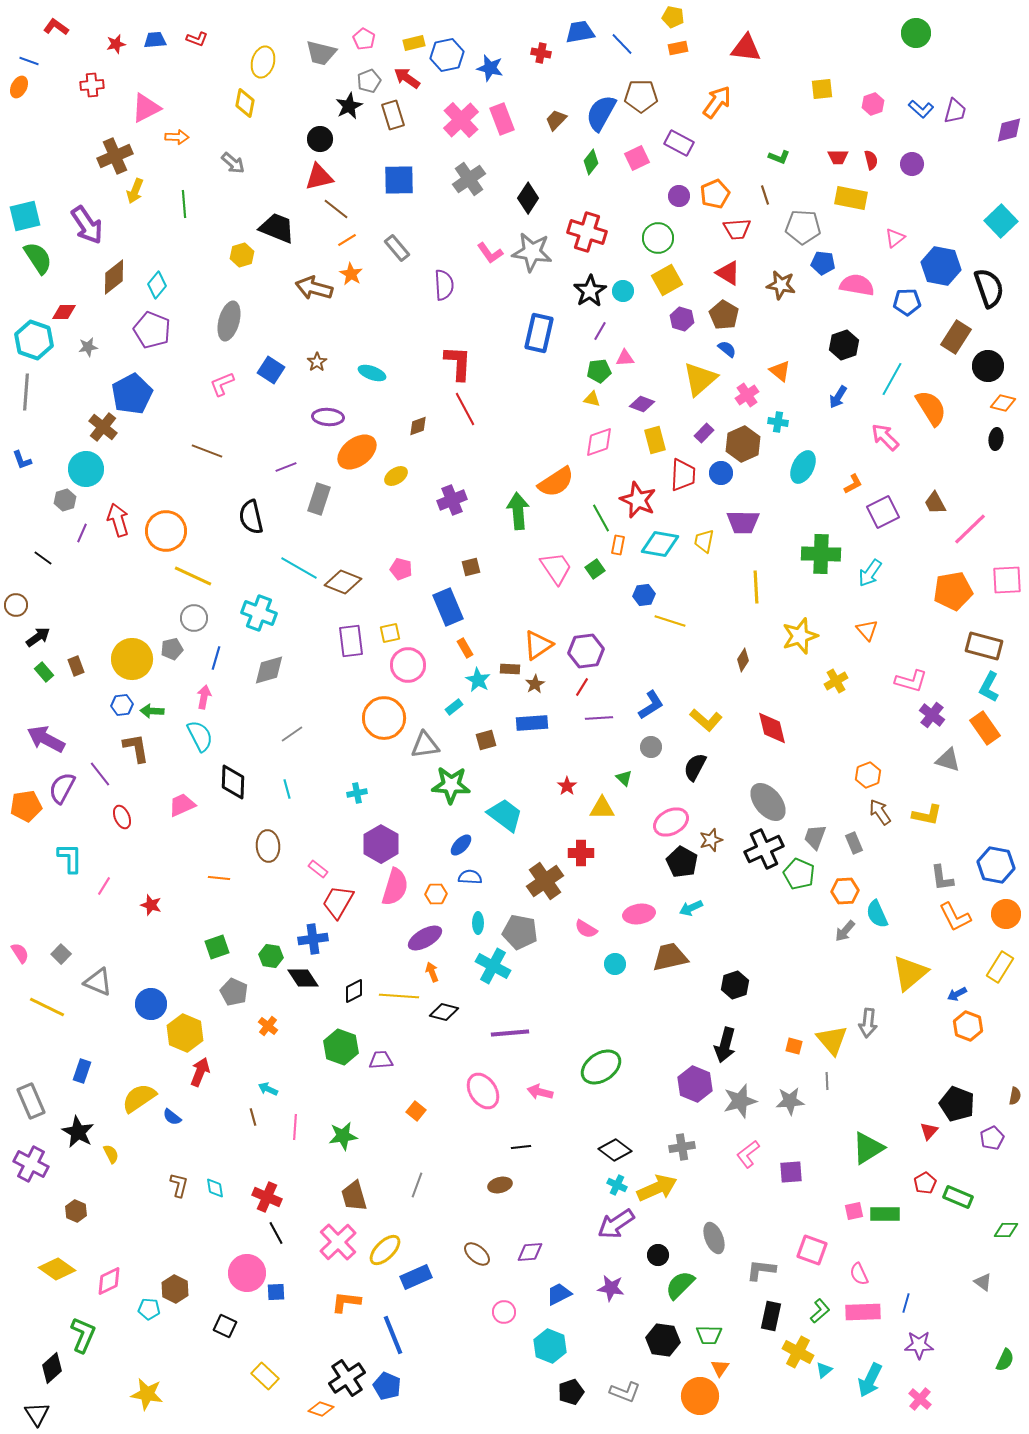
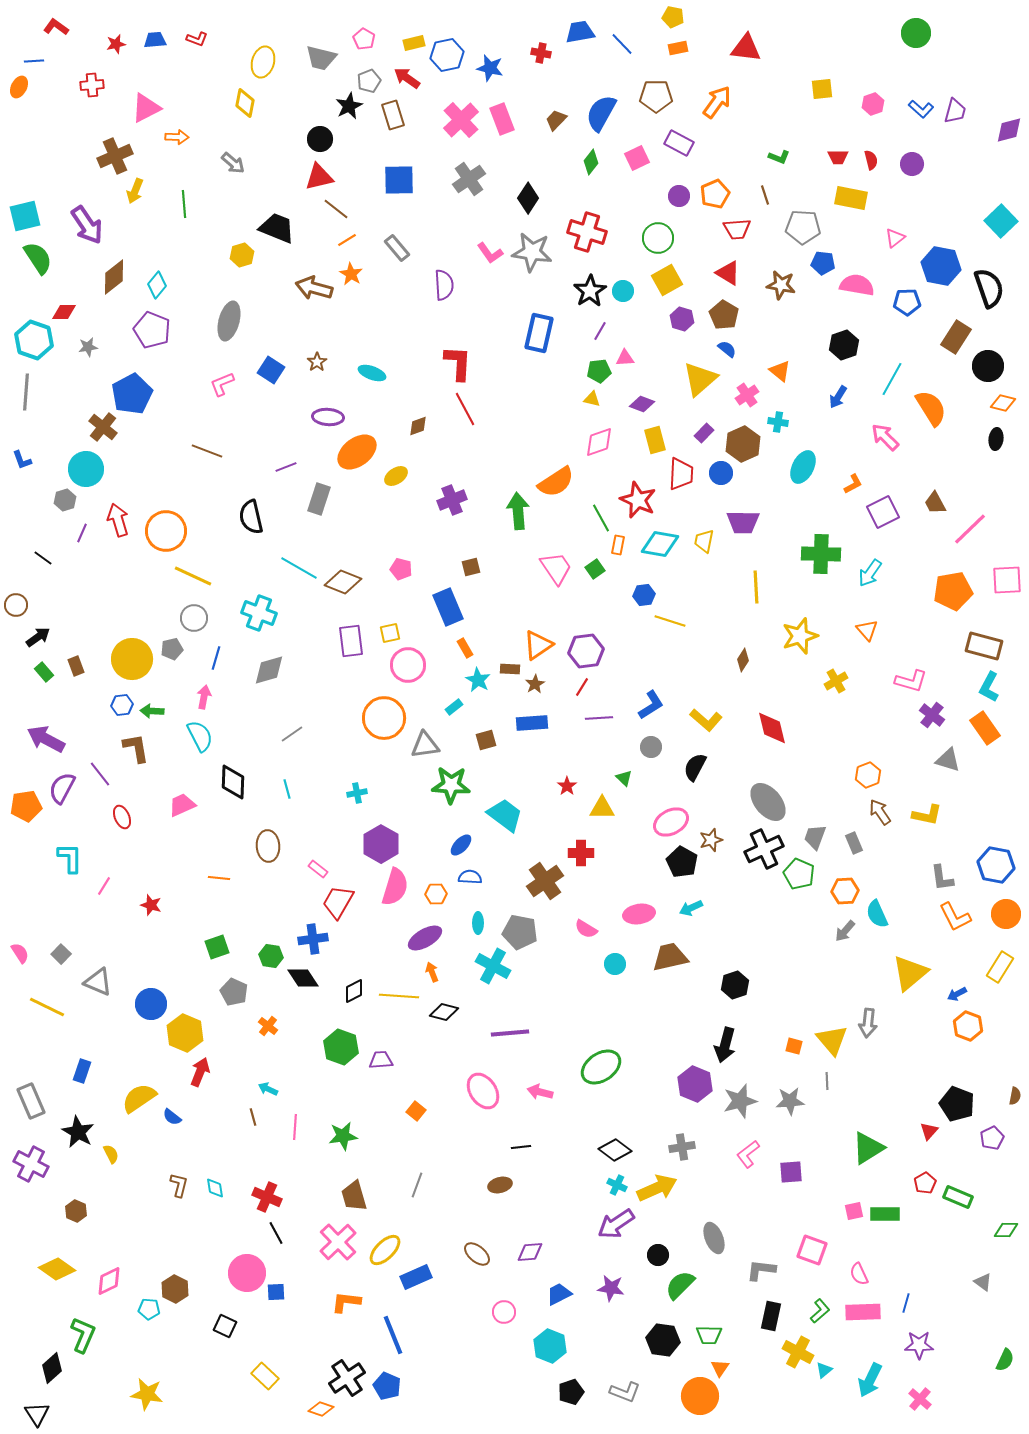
gray trapezoid at (321, 53): moved 5 px down
blue line at (29, 61): moved 5 px right; rotated 24 degrees counterclockwise
brown pentagon at (641, 96): moved 15 px right
red trapezoid at (683, 475): moved 2 px left, 1 px up
